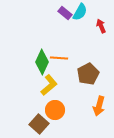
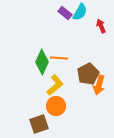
yellow L-shape: moved 6 px right
orange arrow: moved 21 px up
orange circle: moved 1 px right, 4 px up
brown square: rotated 30 degrees clockwise
